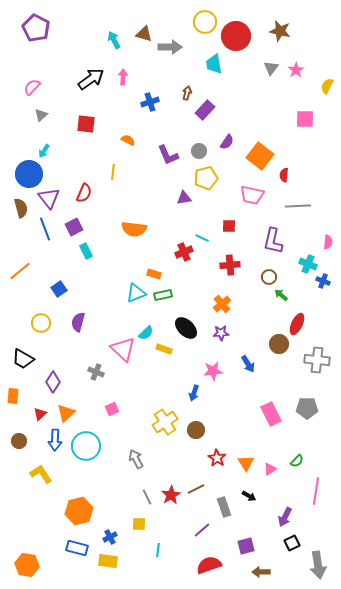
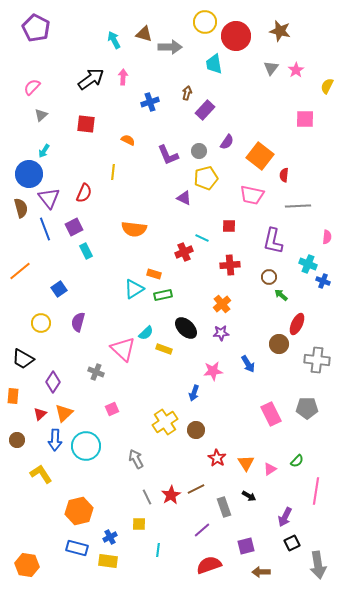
purple triangle at (184, 198): rotated 35 degrees clockwise
pink semicircle at (328, 242): moved 1 px left, 5 px up
cyan triangle at (136, 293): moved 2 px left, 4 px up; rotated 10 degrees counterclockwise
orange triangle at (66, 413): moved 2 px left
brown circle at (19, 441): moved 2 px left, 1 px up
